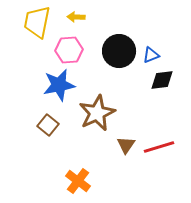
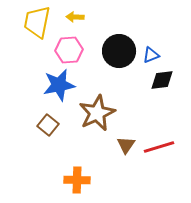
yellow arrow: moved 1 px left
orange cross: moved 1 px left, 1 px up; rotated 35 degrees counterclockwise
